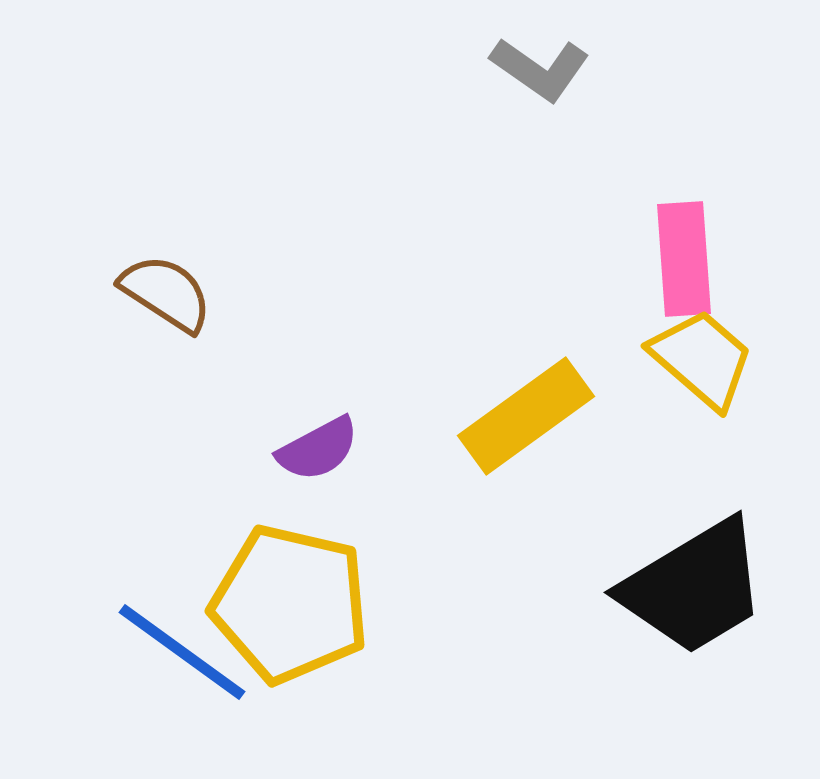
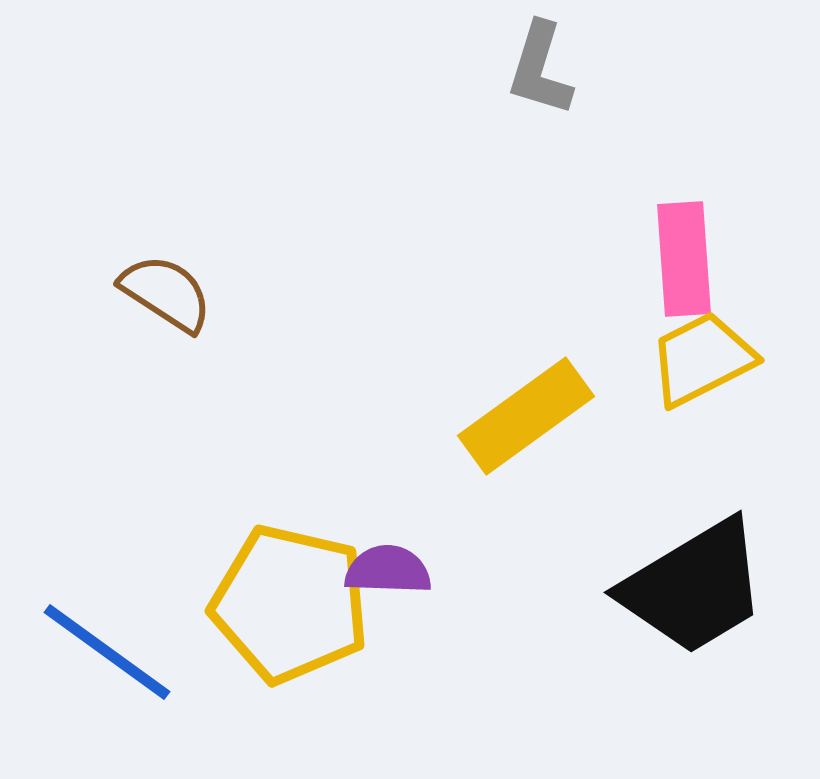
gray L-shape: rotated 72 degrees clockwise
yellow trapezoid: rotated 68 degrees counterclockwise
purple semicircle: moved 70 px right, 121 px down; rotated 150 degrees counterclockwise
blue line: moved 75 px left
